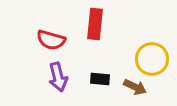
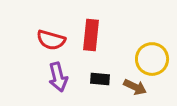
red rectangle: moved 4 px left, 11 px down
